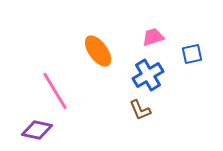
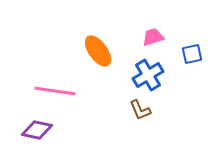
pink line: rotated 51 degrees counterclockwise
